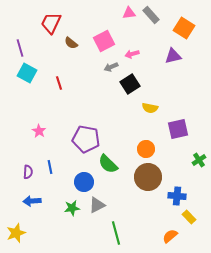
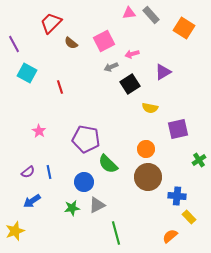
red trapezoid: rotated 20 degrees clockwise
purple line: moved 6 px left, 4 px up; rotated 12 degrees counterclockwise
purple triangle: moved 10 px left, 16 px down; rotated 18 degrees counterclockwise
red line: moved 1 px right, 4 px down
blue line: moved 1 px left, 5 px down
purple semicircle: rotated 48 degrees clockwise
blue arrow: rotated 30 degrees counterclockwise
yellow star: moved 1 px left, 2 px up
